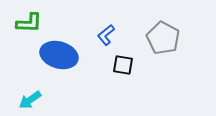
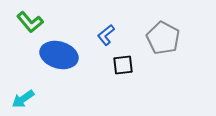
green L-shape: moved 1 px right, 1 px up; rotated 48 degrees clockwise
black square: rotated 15 degrees counterclockwise
cyan arrow: moved 7 px left, 1 px up
